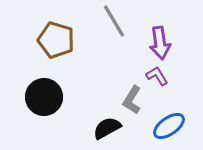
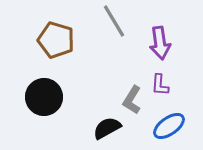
purple L-shape: moved 3 px right, 9 px down; rotated 145 degrees counterclockwise
